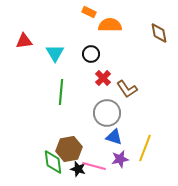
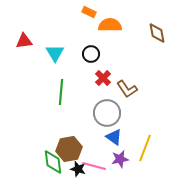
brown diamond: moved 2 px left
blue triangle: rotated 18 degrees clockwise
